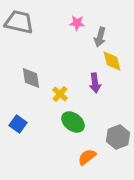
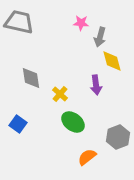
pink star: moved 4 px right
purple arrow: moved 1 px right, 2 px down
